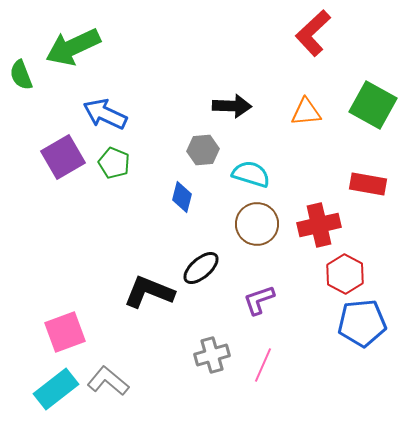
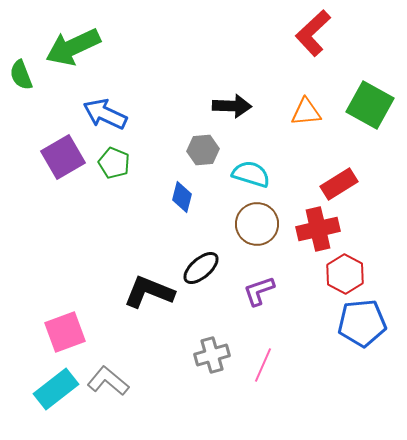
green square: moved 3 px left
red rectangle: moved 29 px left; rotated 42 degrees counterclockwise
red cross: moved 1 px left, 4 px down
purple L-shape: moved 9 px up
